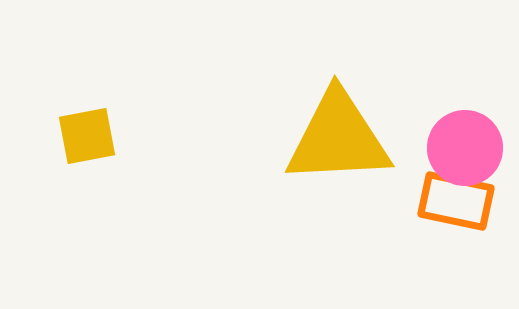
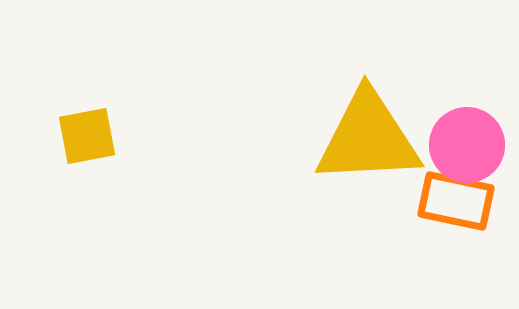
yellow triangle: moved 30 px right
pink circle: moved 2 px right, 3 px up
